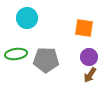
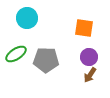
green ellipse: rotated 25 degrees counterclockwise
